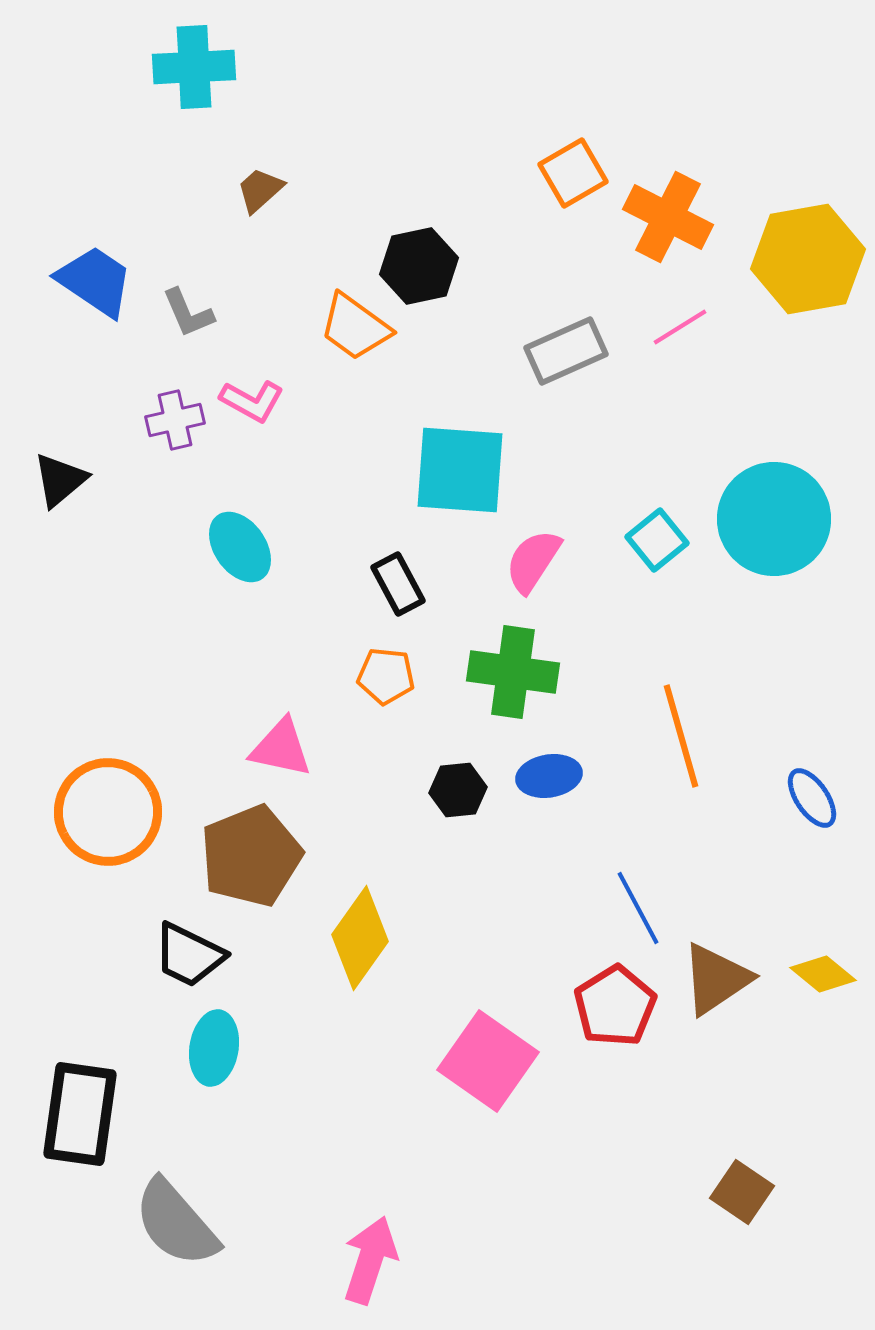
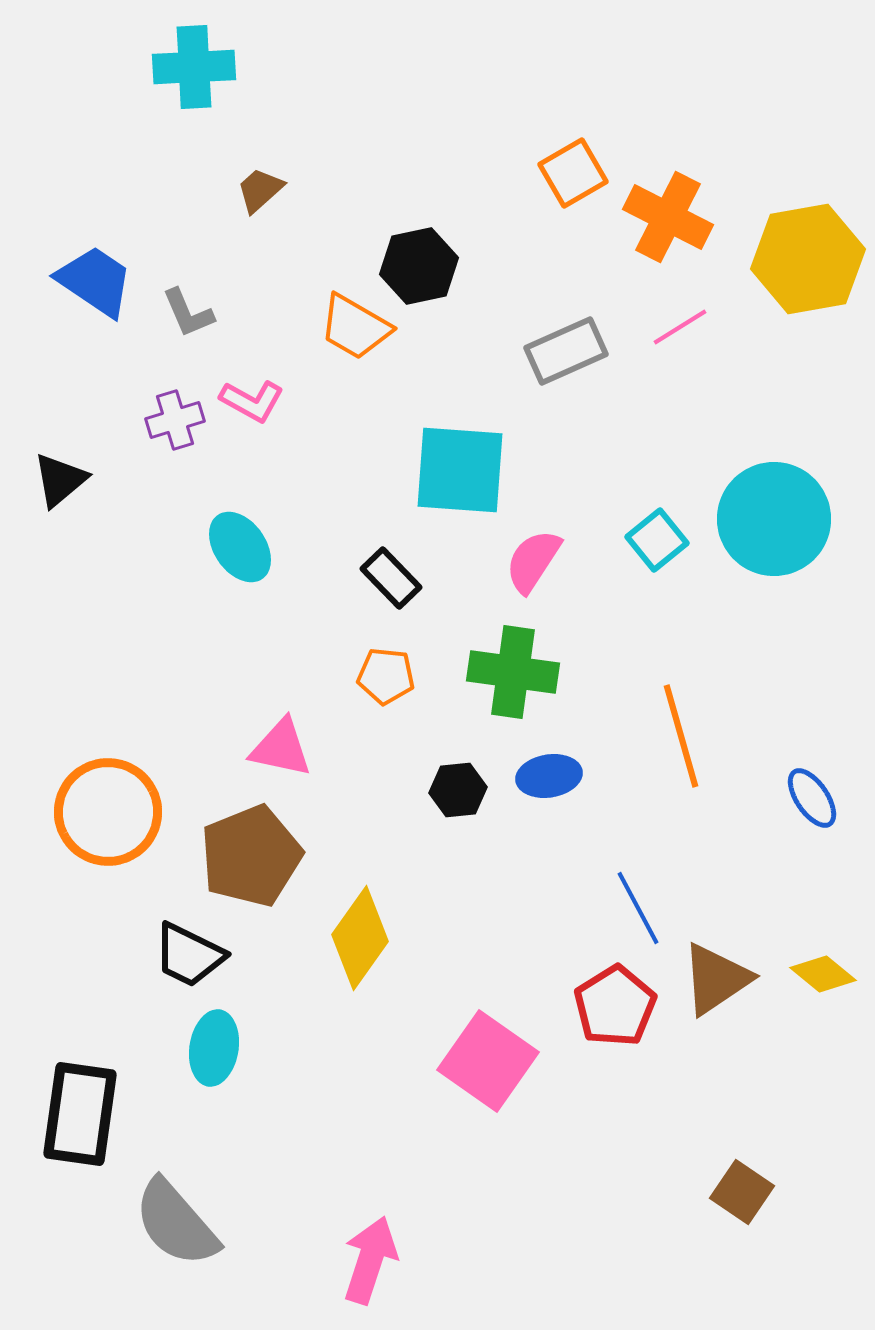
orange trapezoid at (355, 327): rotated 6 degrees counterclockwise
purple cross at (175, 420): rotated 4 degrees counterclockwise
black rectangle at (398, 584): moved 7 px left, 6 px up; rotated 16 degrees counterclockwise
